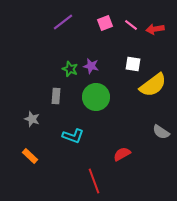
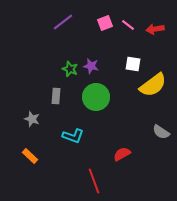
pink line: moved 3 px left
